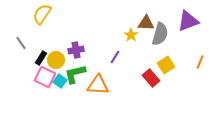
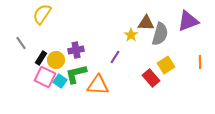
orange line: rotated 24 degrees counterclockwise
green L-shape: moved 1 px right
